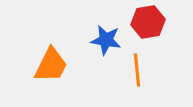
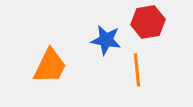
orange trapezoid: moved 1 px left, 1 px down
